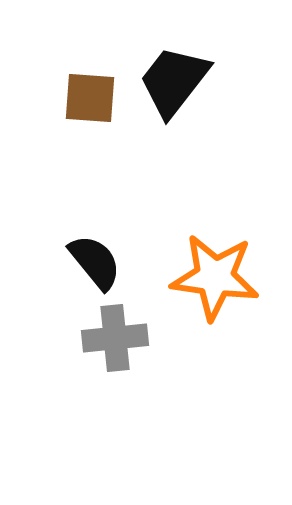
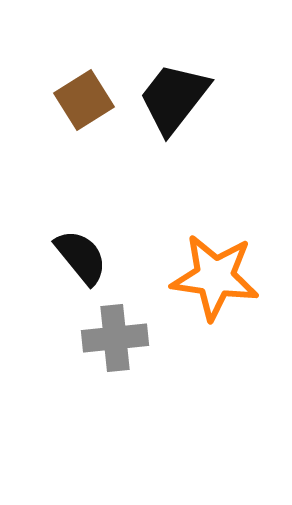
black trapezoid: moved 17 px down
brown square: moved 6 px left, 2 px down; rotated 36 degrees counterclockwise
black semicircle: moved 14 px left, 5 px up
